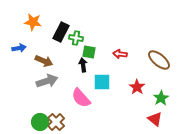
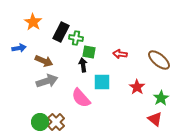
orange star: rotated 24 degrees clockwise
